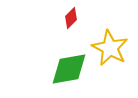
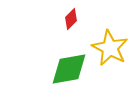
red diamond: moved 1 px down
